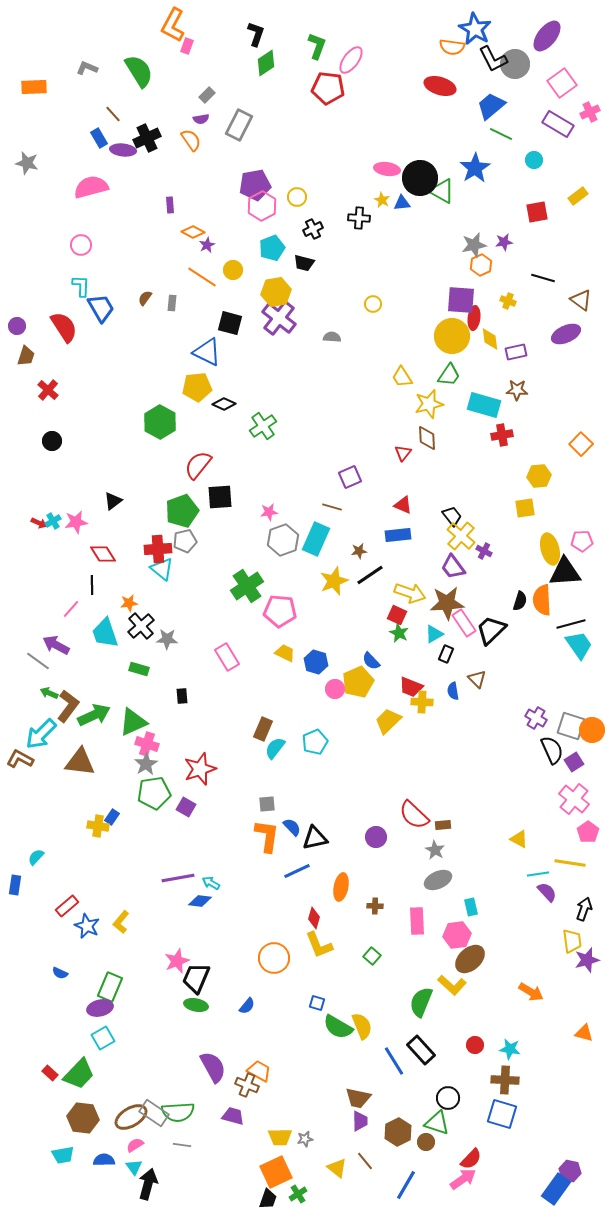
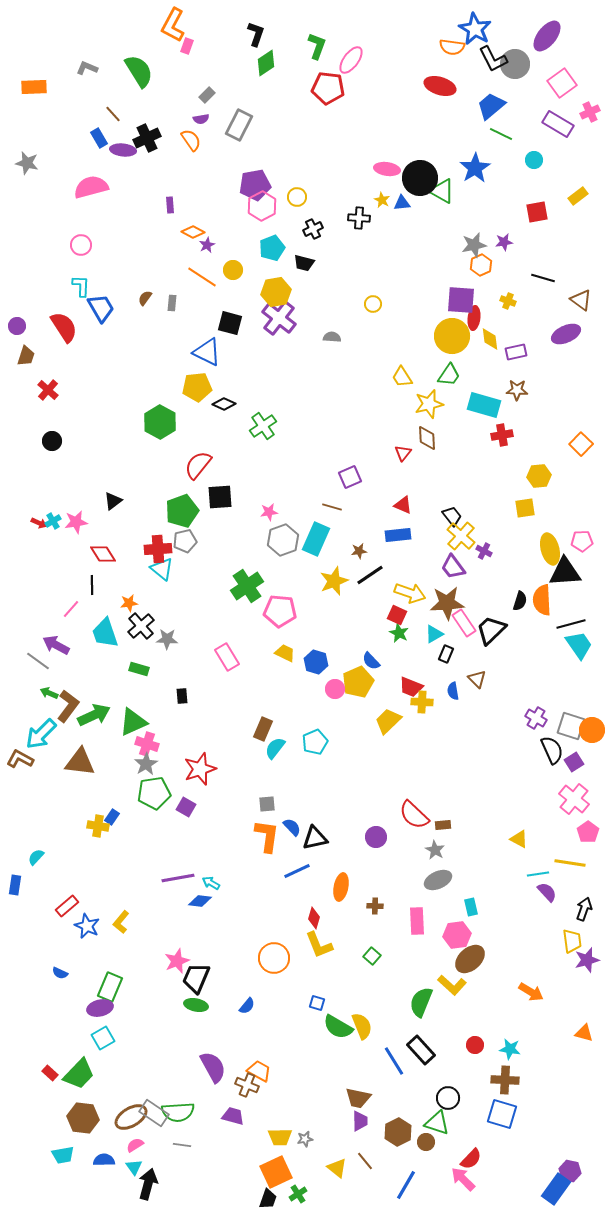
pink arrow at (463, 1179): rotated 100 degrees counterclockwise
